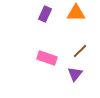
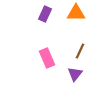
brown line: rotated 21 degrees counterclockwise
pink rectangle: rotated 48 degrees clockwise
